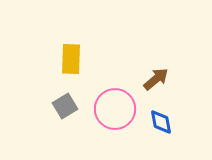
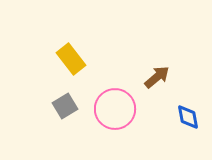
yellow rectangle: rotated 40 degrees counterclockwise
brown arrow: moved 1 px right, 2 px up
blue diamond: moved 27 px right, 5 px up
